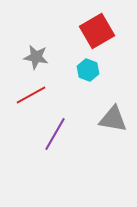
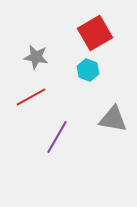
red square: moved 2 px left, 2 px down
red line: moved 2 px down
purple line: moved 2 px right, 3 px down
